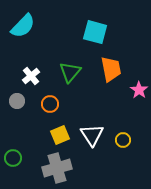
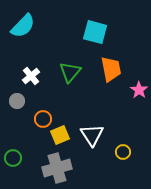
orange circle: moved 7 px left, 15 px down
yellow circle: moved 12 px down
